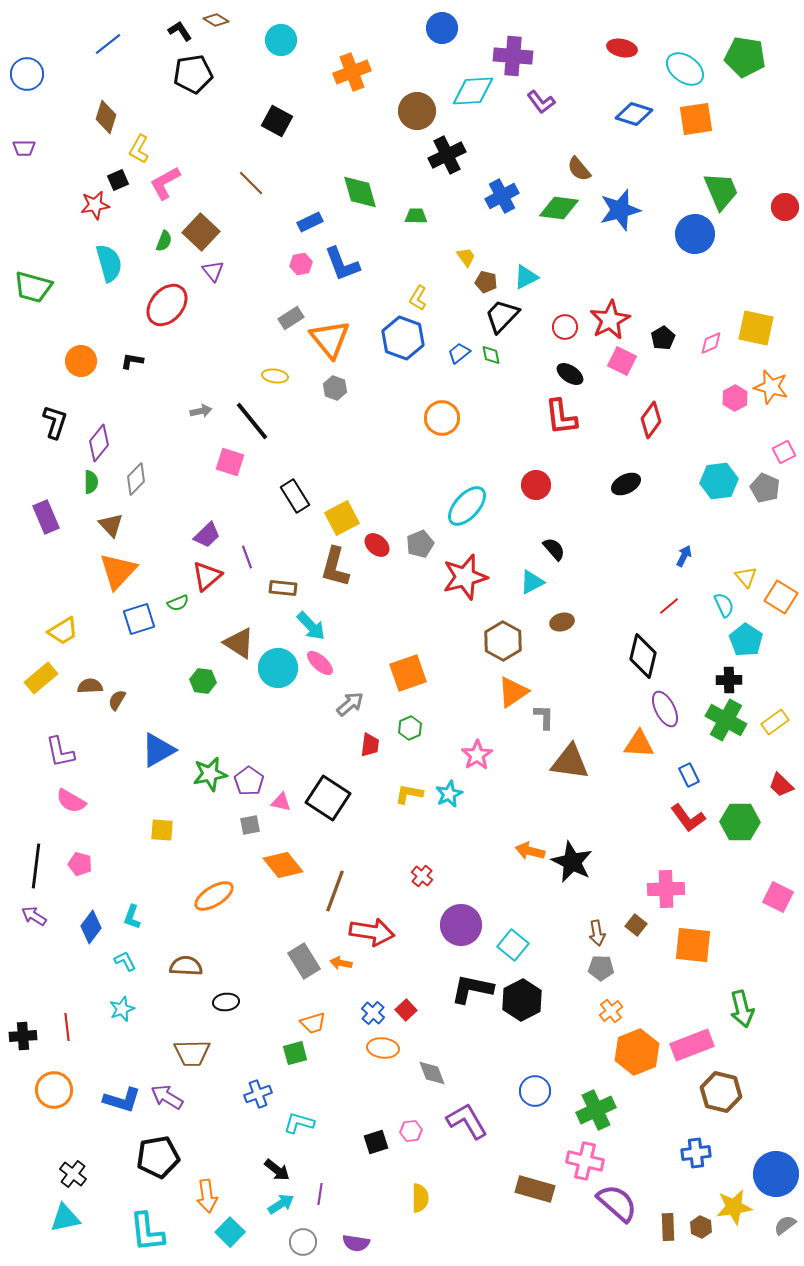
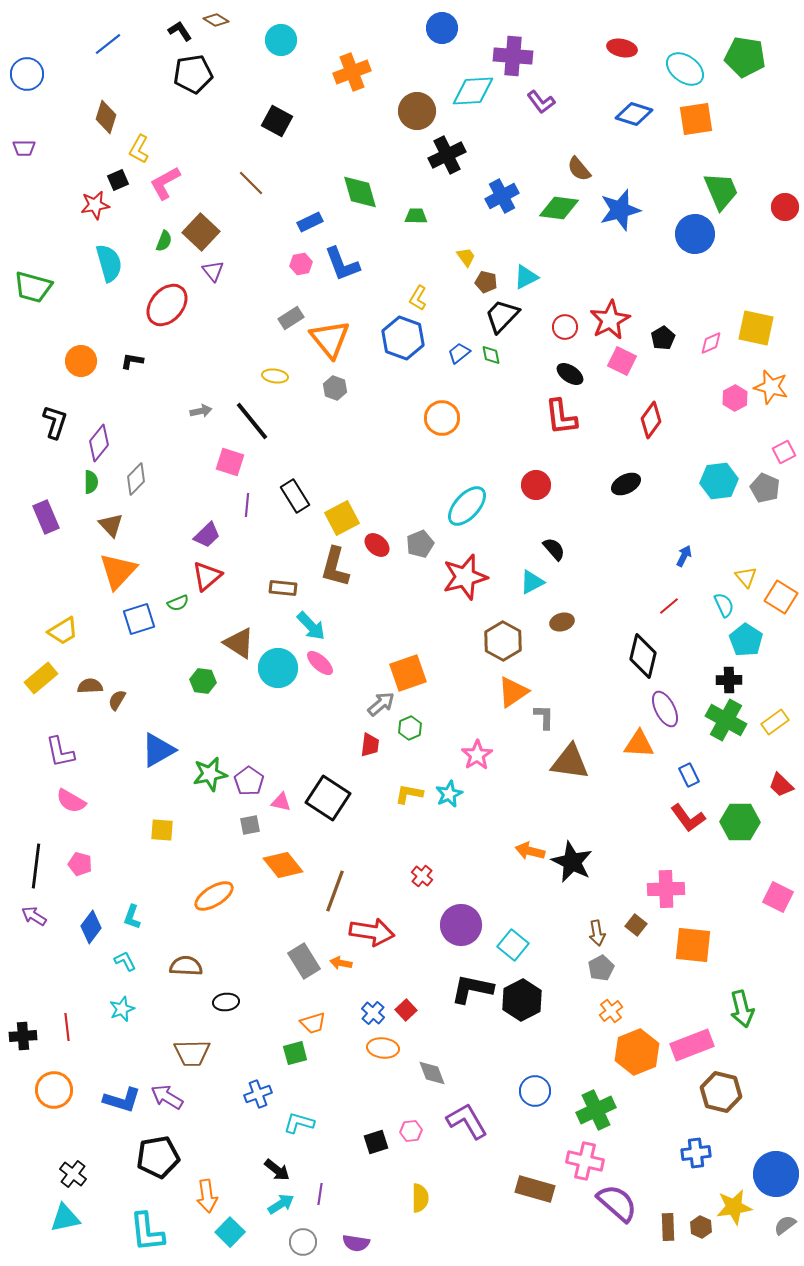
purple line at (247, 557): moved 52 px up; rotated 25 degrees clockwise
gray arrow at (350, 704): moved 31 px right
gray pentagon at (601, 968): rotated 30 degrees counterclockwise
